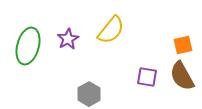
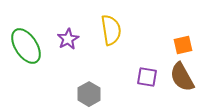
yellow semicircle: rotated 48 degrees counterclockwise
green ellipse: moved 2 px left; rotated 48 degrees counterclockwise
brown semicircle: moved 1 px down
